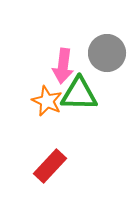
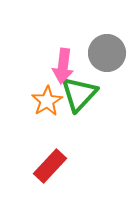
green triangle: rotated 48 degrees counterclockwise
orange star: rotated 16 degrees clockwise
